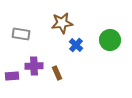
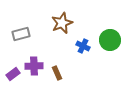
brown star: rotated 15 degrees counterclockwise
gray rectangle: rotated 24 degrees counterclockwise
blue cross: moved 7 px right, 1 px down; rotated 16 degrees counterclockwise
purple rectangle: moved 1 px right, 2 px up; rotated 32 degrees counterclockwise
